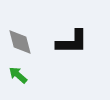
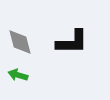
green arrow: rotated 24 degrees counterclockwise
